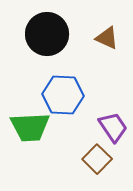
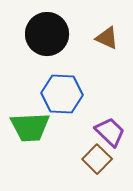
blue hexagon: moved 1 px left, 1 px up
purple trapezoid: moved 3 px left, 5 px down; rotated 12 degrees counterclockwise
